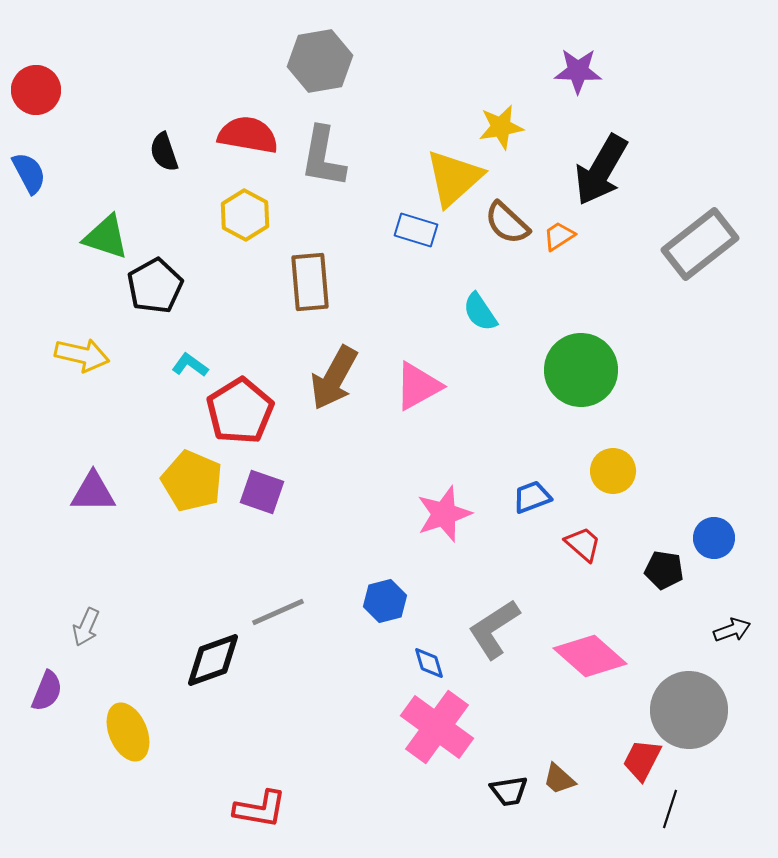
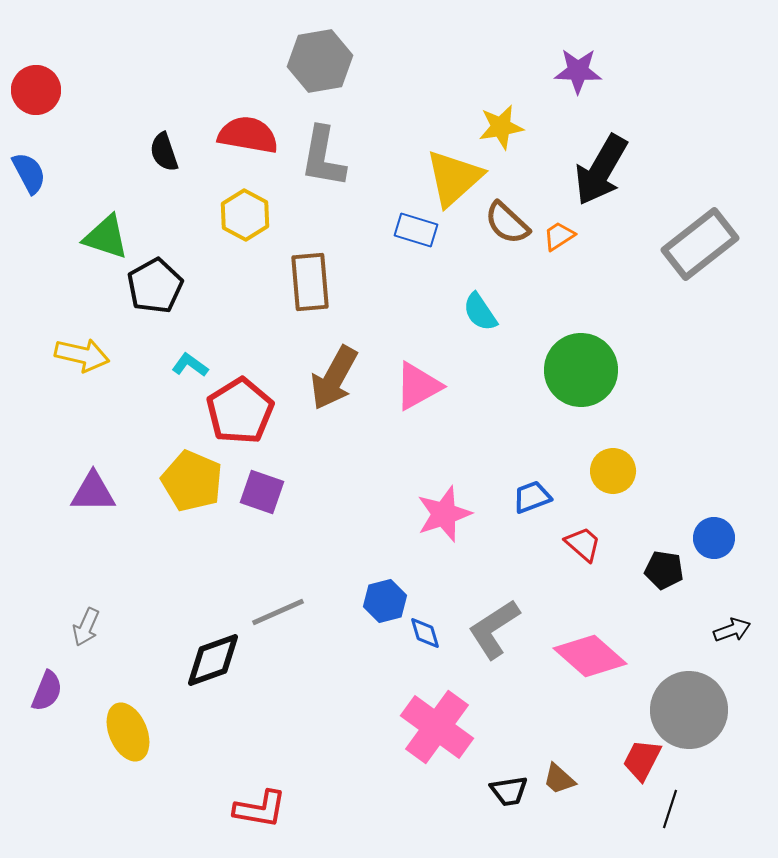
blue diamond at (429, 663): moved 4 px left, 30 px up
